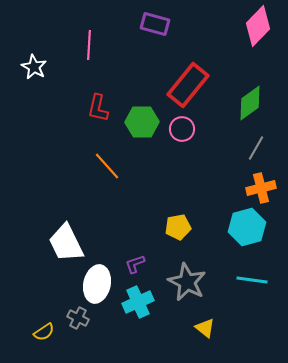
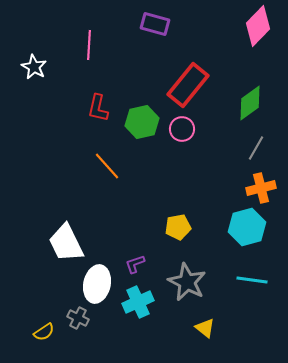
green hexagon: rotated 12 degrees counterclockwise
